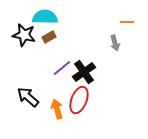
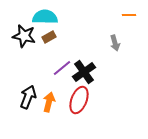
orange line: moved 2 px right, 7 px up
black star: moved 1 px down
black arrow: rotated 70 degrees clockwise
orange arrow: moved 8 px left, 7 px up; rotated 30 degrees clockwise
